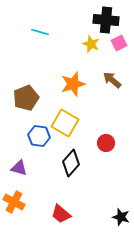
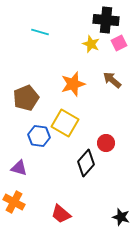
black diamond: moved 15 px right
